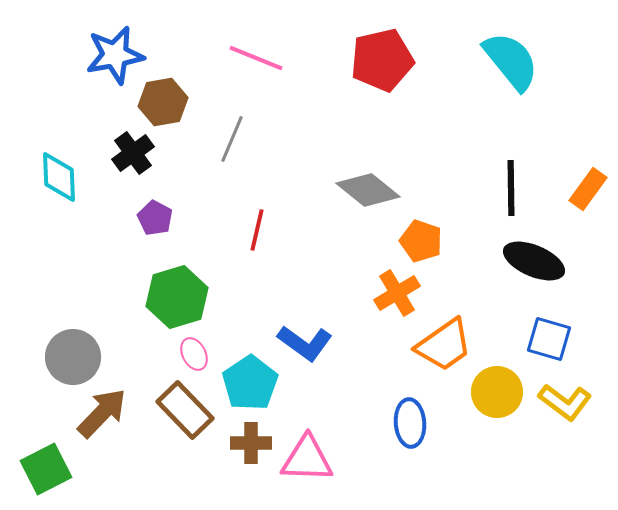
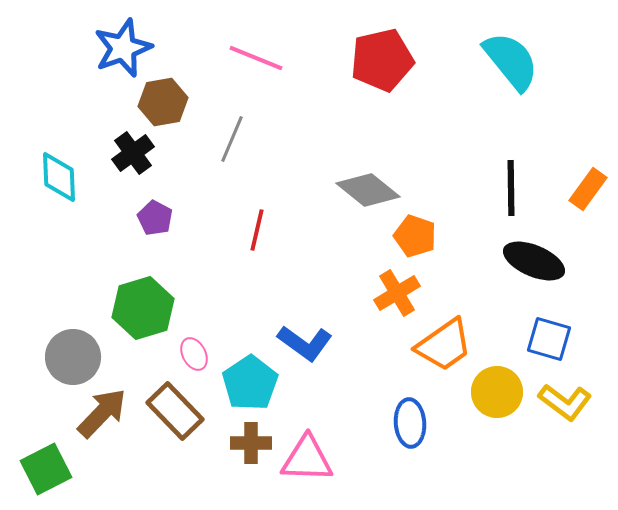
blue star: moved 8 px right, 7 px up; rotated 10 degrees counterclockwise
orange pentagon: moved 6 px left, 5 px up
green hexagon: moved 34 px left, 11 px down
brown rectangle: moved 10 px left, 1 px down
